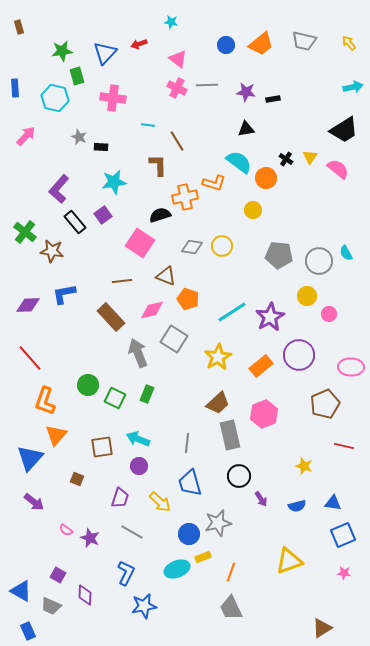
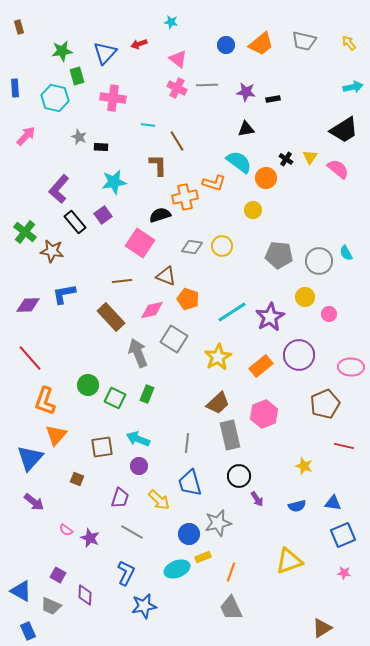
yellow circle at (307, 296): moved 2 px left, 1 px down
purple arrow at (261, 499): moved 4 px left
yellow arrow at (160, 502): moved 1 px left, 2 px up
